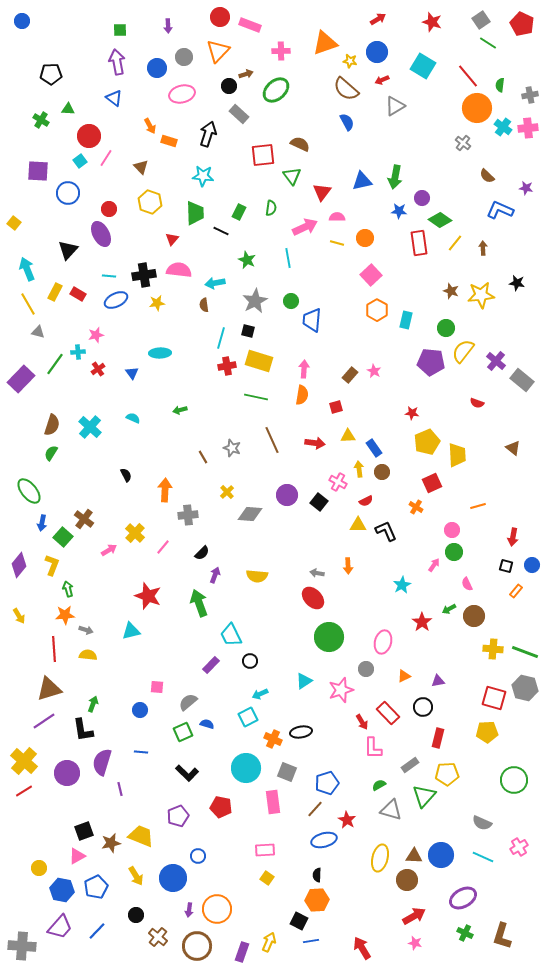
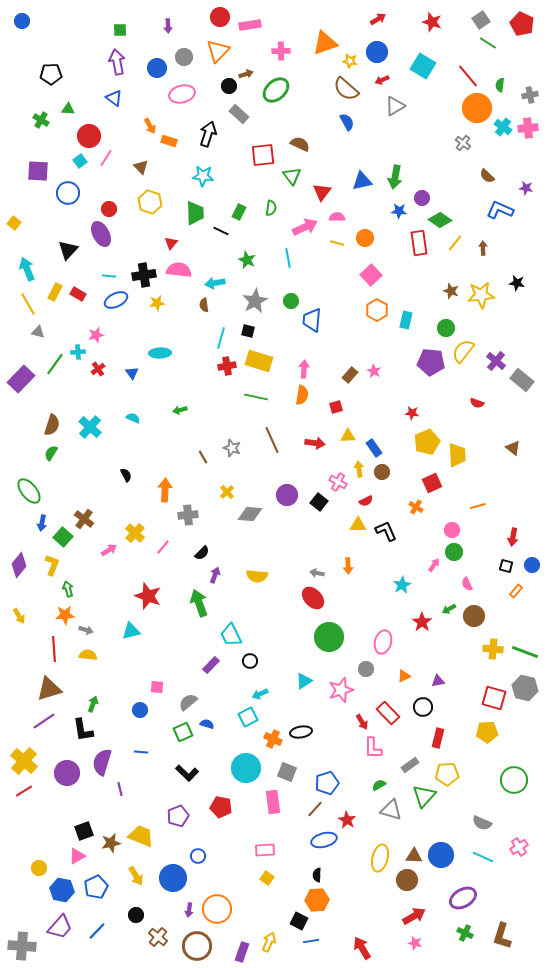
pink rectangle at (250, 25): rotated 30 degrees counterclockwise
red triangle at (172, 239): moved 1 px left, 4 px down
